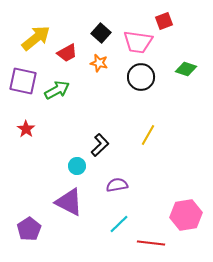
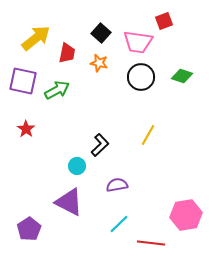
red trapezoid: rotated 50 degrees counterclockwise
green diamond: moved 4 px left, 7 px down
